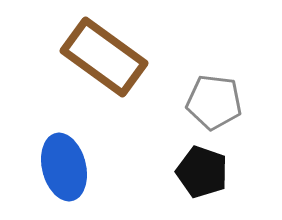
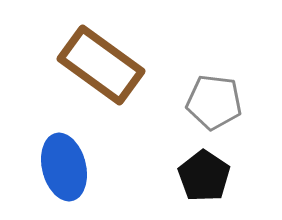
brown rectangle: moved 3 px left, 8 px down
black pentagon: moved 2 px right, 4 px down; rotated 15 degrees clockwise
